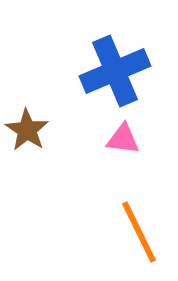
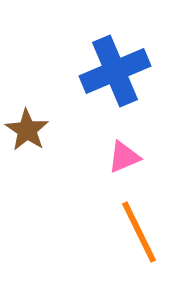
pink triangle: moved 1 px right, 18 px down; rotated 30 degrees counterclockwise
